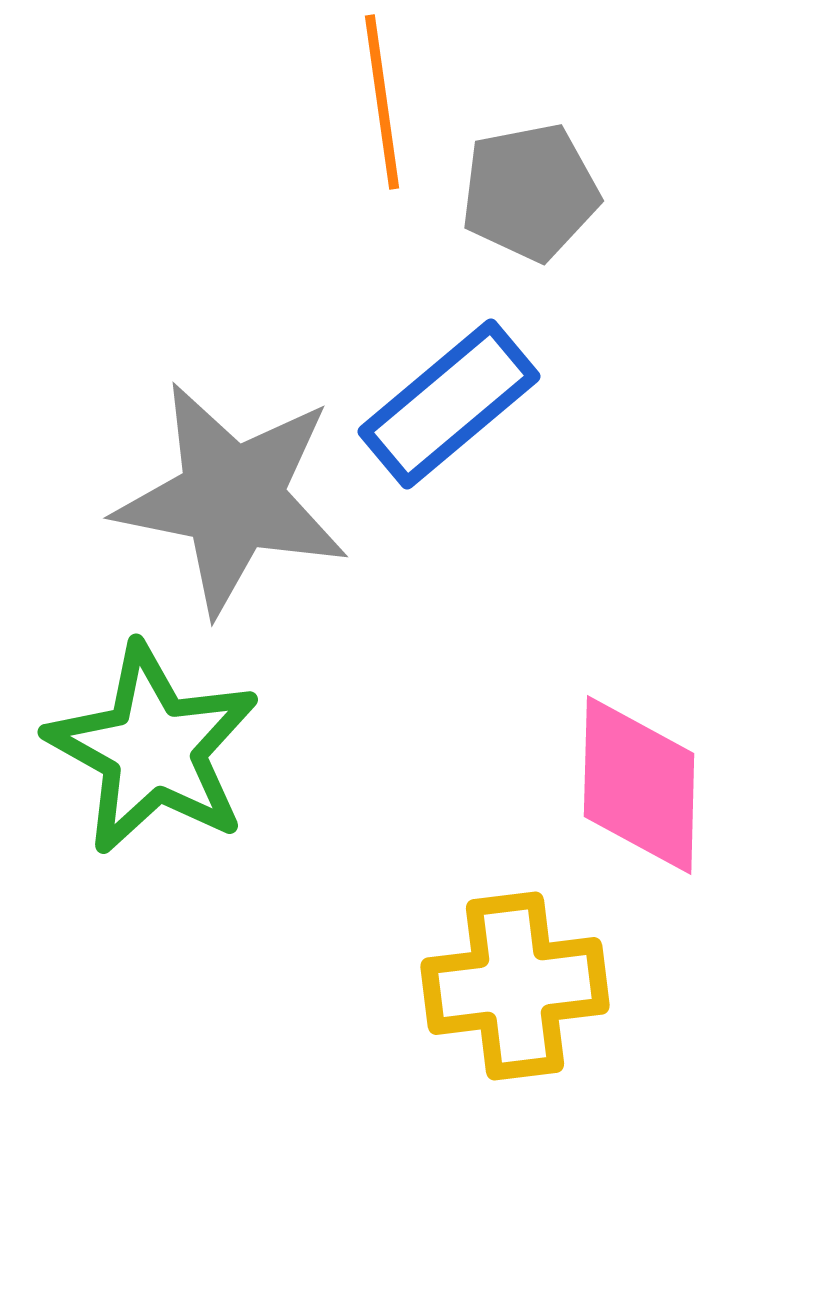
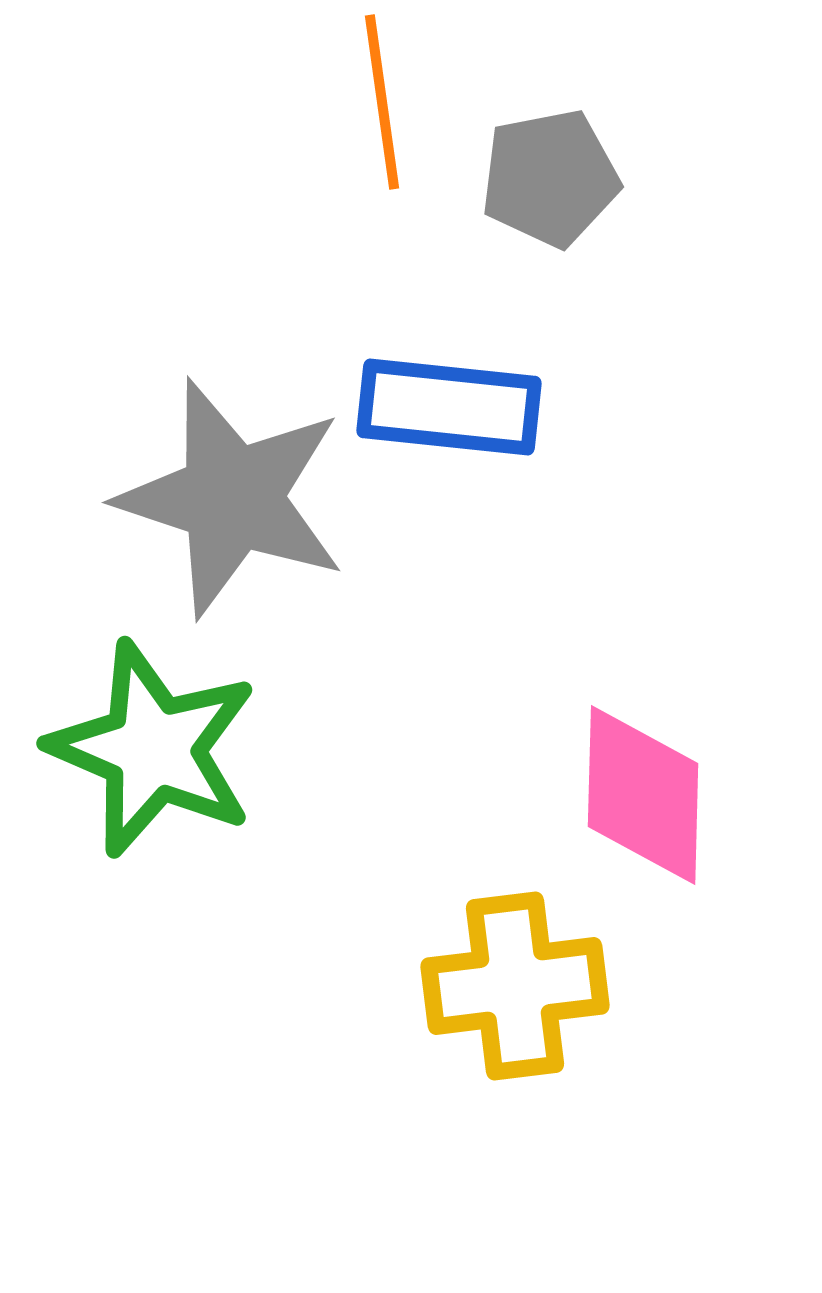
gray pentagon: moved 20 px right, 14 px up
blue rectangle: moved 3 px down; rotated 46 degrees clockwise
gray star: rotated 7 degrees clockwise
green star: rotated 6 degrees counterclockwise
pink diamond: moved 4 px right, 10 px down
